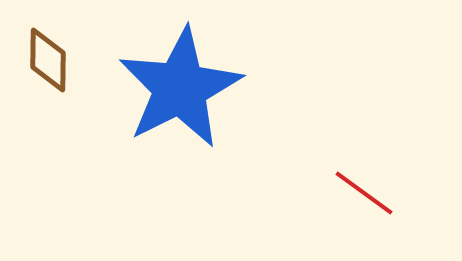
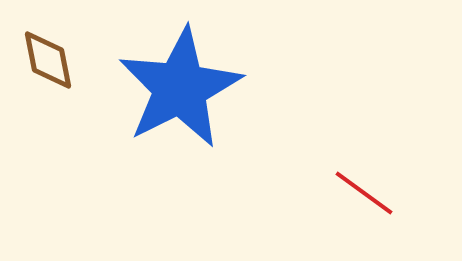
brown diamond: rotated 12 degrees counterclockwise
